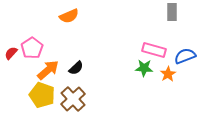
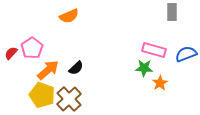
blue semicircle: moved 1 px right, 2 px up
orange star: moved 8 px left, 9 px down
brown cross: moved 4 px left
